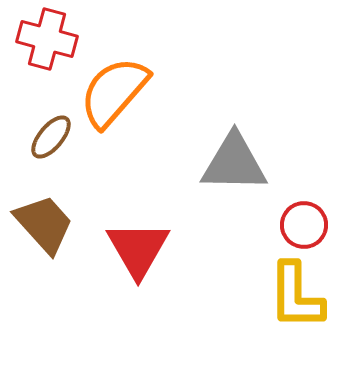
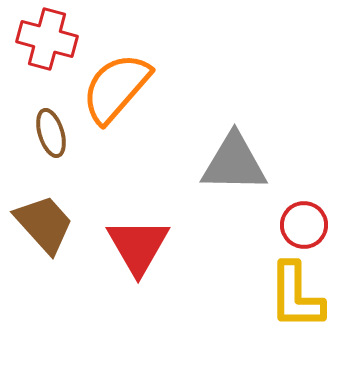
orange semicircle: moved 2 px right, 4 px up
brown ellipse: moved 4 px up; rotated 57 degrees counterclockwise
red triangle: moved 3 px up
